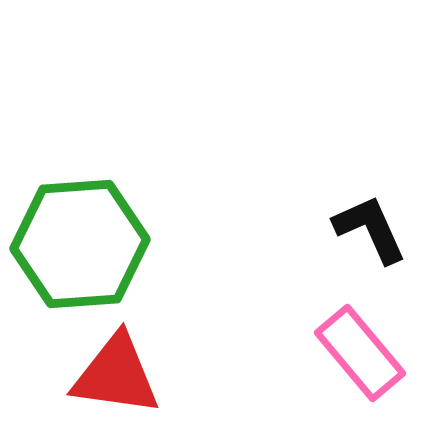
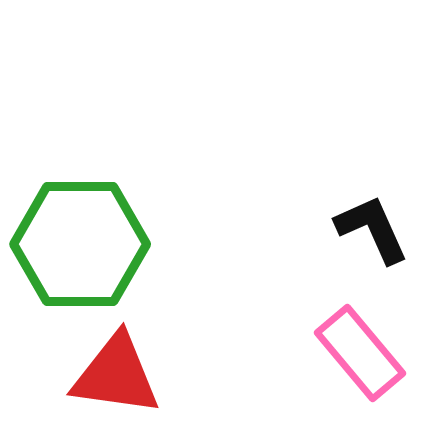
black L-shape: moved 2 px right
green hexagon: rotated 4 degrees clockwise
